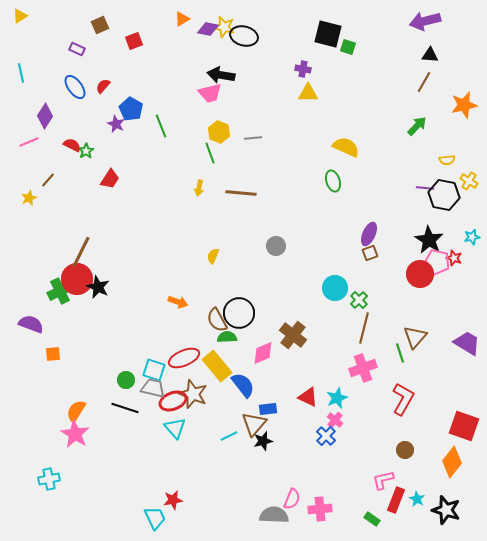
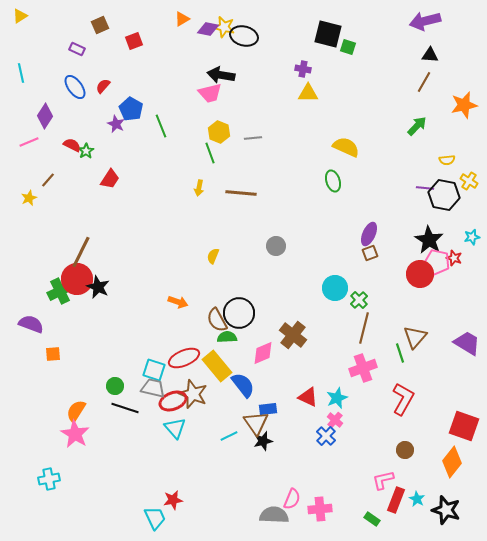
green circle at (126, 380): moved 11 px left, 6 px down
brown triangle at (254, 424): moved 2 px right, 1 px up; rotated 16 degrees counterclockwise
